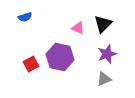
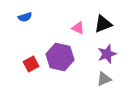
black triangle: rotated 24 degrees clockwise
